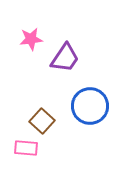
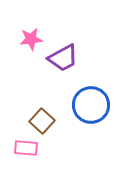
purple trapezoid: moved 2 px left; rotated 28 degrees clockwise
blue circle: moved 1 px right, 1 px up
